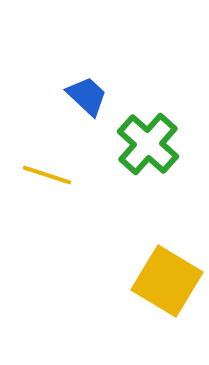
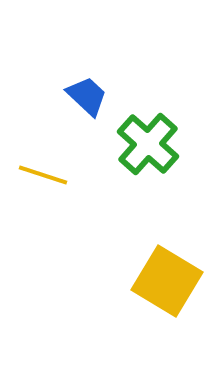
yellow line: moved 4 px left
